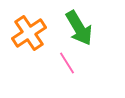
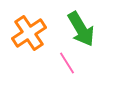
green arrow: moved 2 px right, 1 px down
